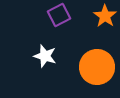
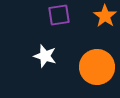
purple square: rotated 20 degrees clockwise
